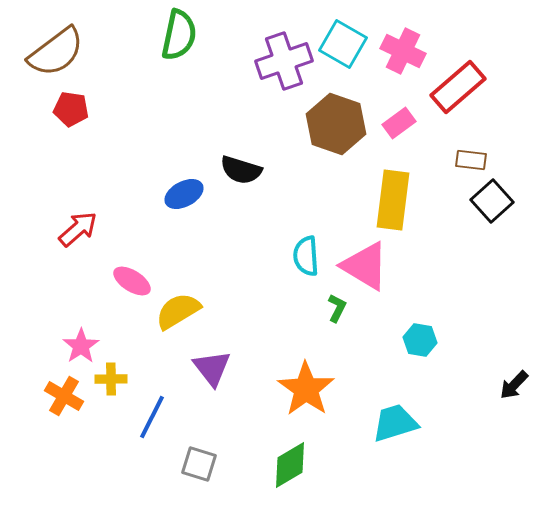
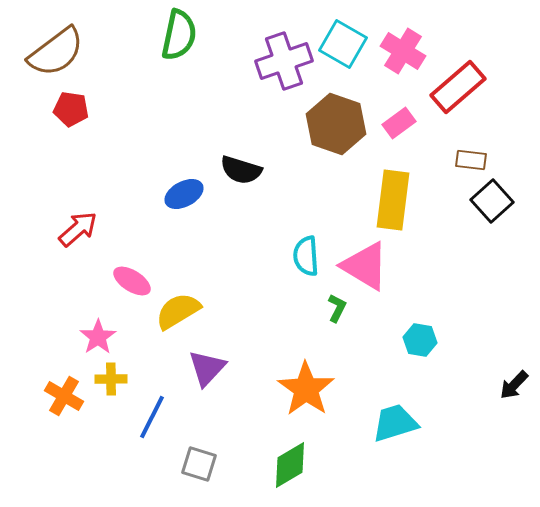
pink cross: rotated 6 degrees clockwise
pink star: moved 17 px right, 9 px up
purple triangle: moved 5 px left; rotated 21 degrees clockwise
